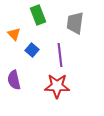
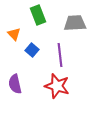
gray trapezoid: rotated 80 degrees clockwise
purple semicircle: moved 1 px right, 4 px down
red star: rotated 15 degrees clockwise
